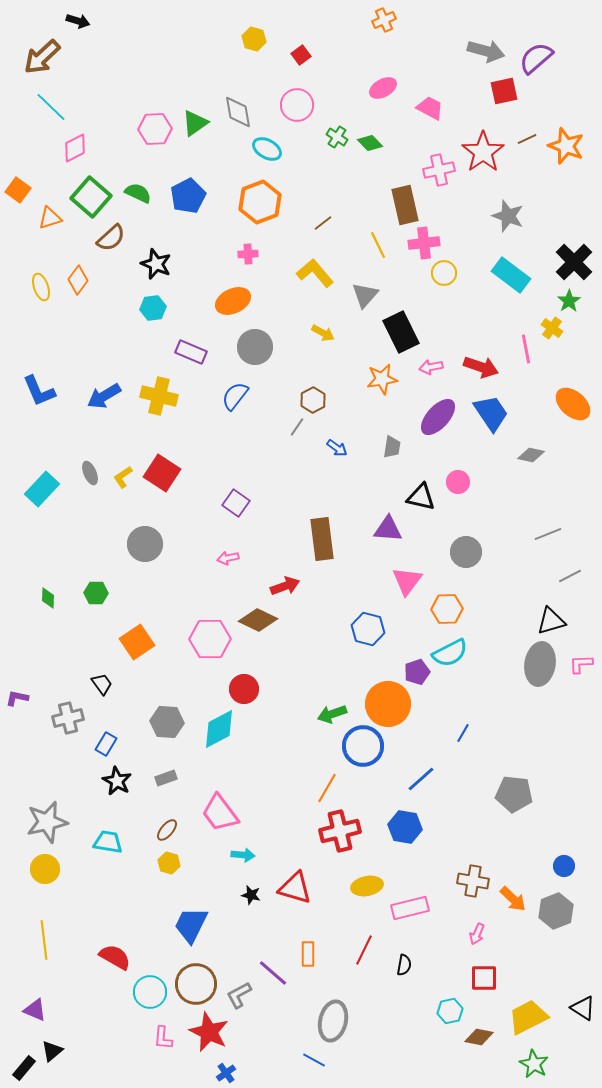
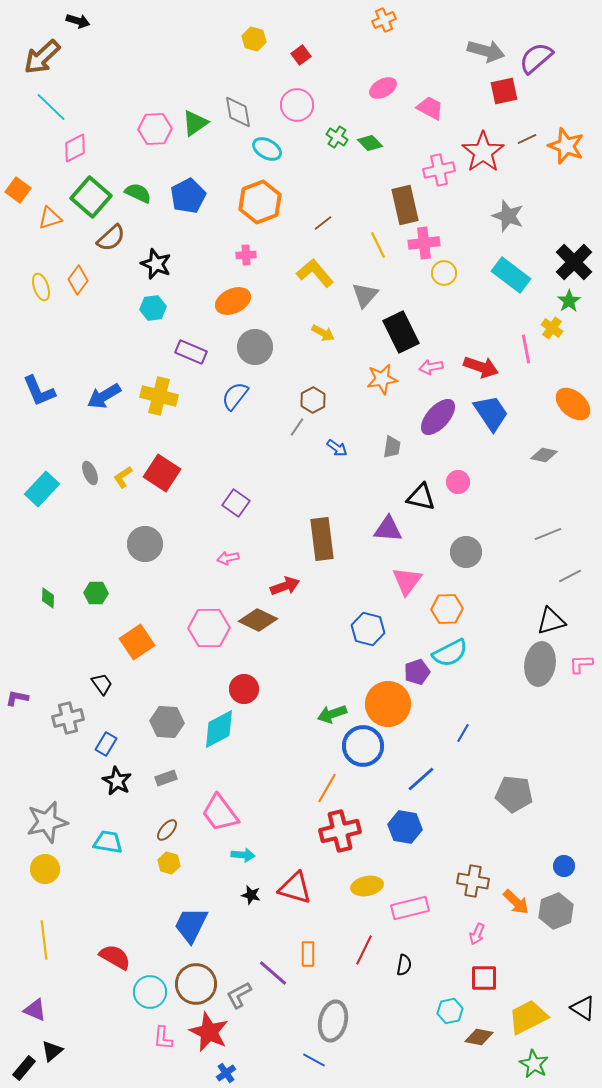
pink cross at (248, 254): moved 2 px left, 1 px down
gray diamond at (531, 455): moved 13 px right
pink hexagon at (210, 639): moved 1 px left, 11 px up
orange arrow at (513, 899): moved 3 px right, 3 px down
